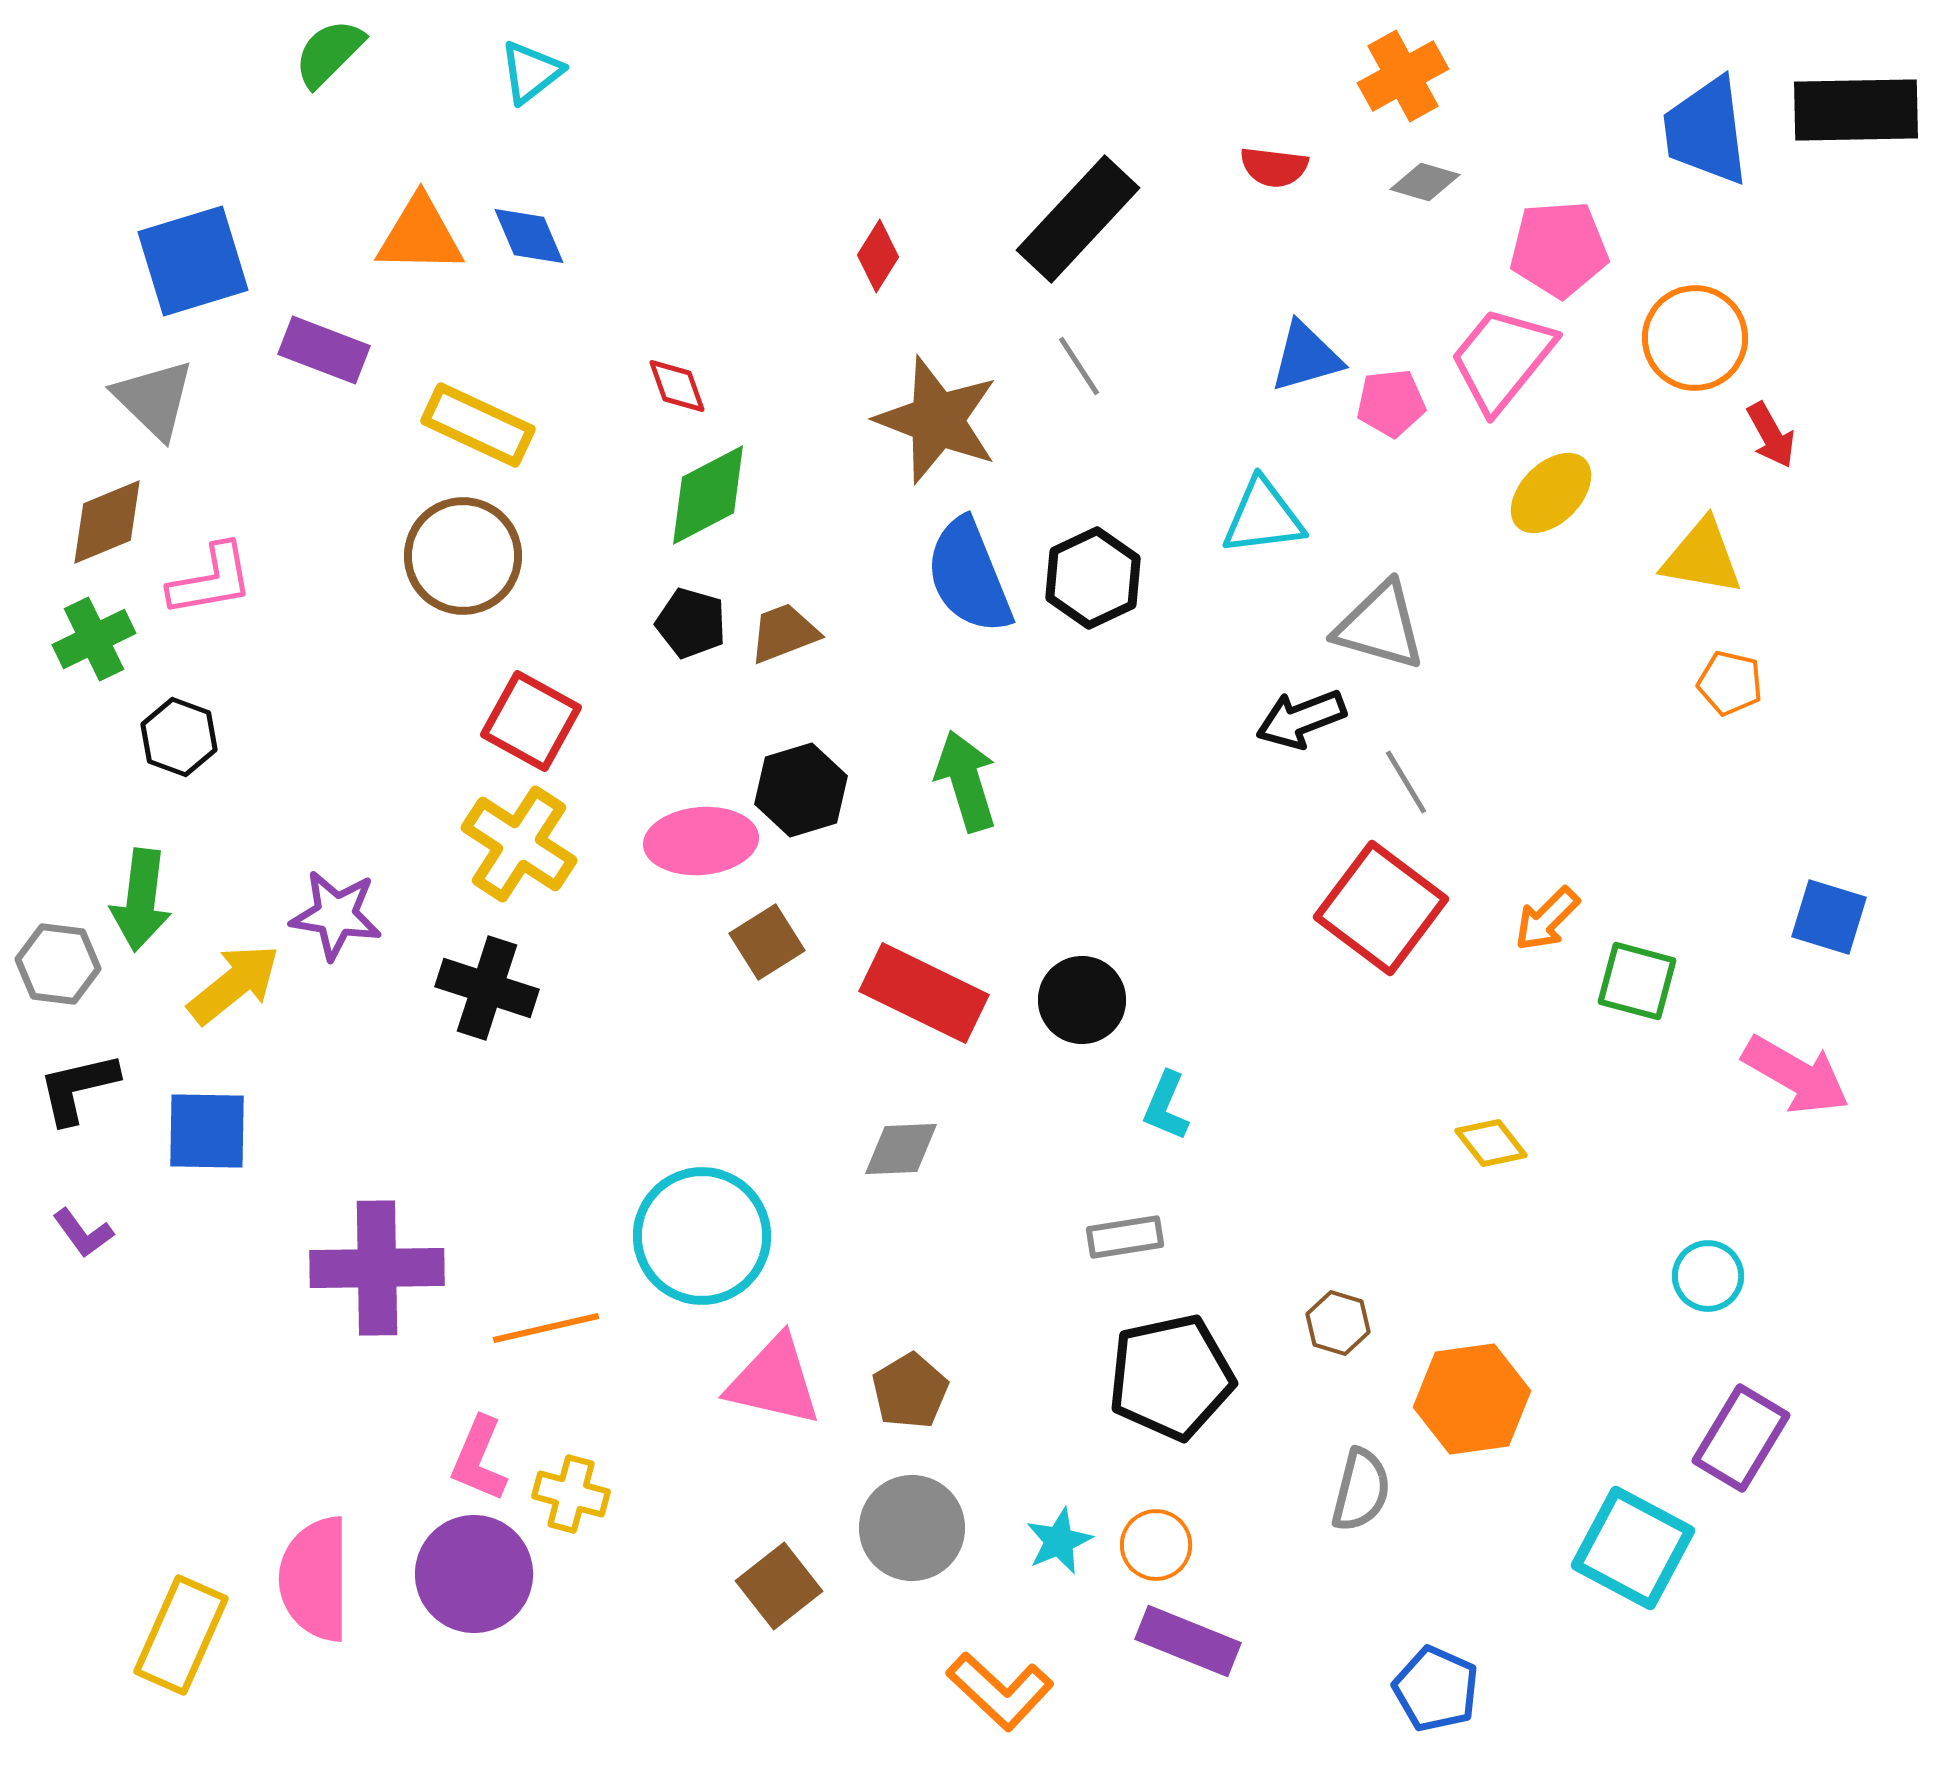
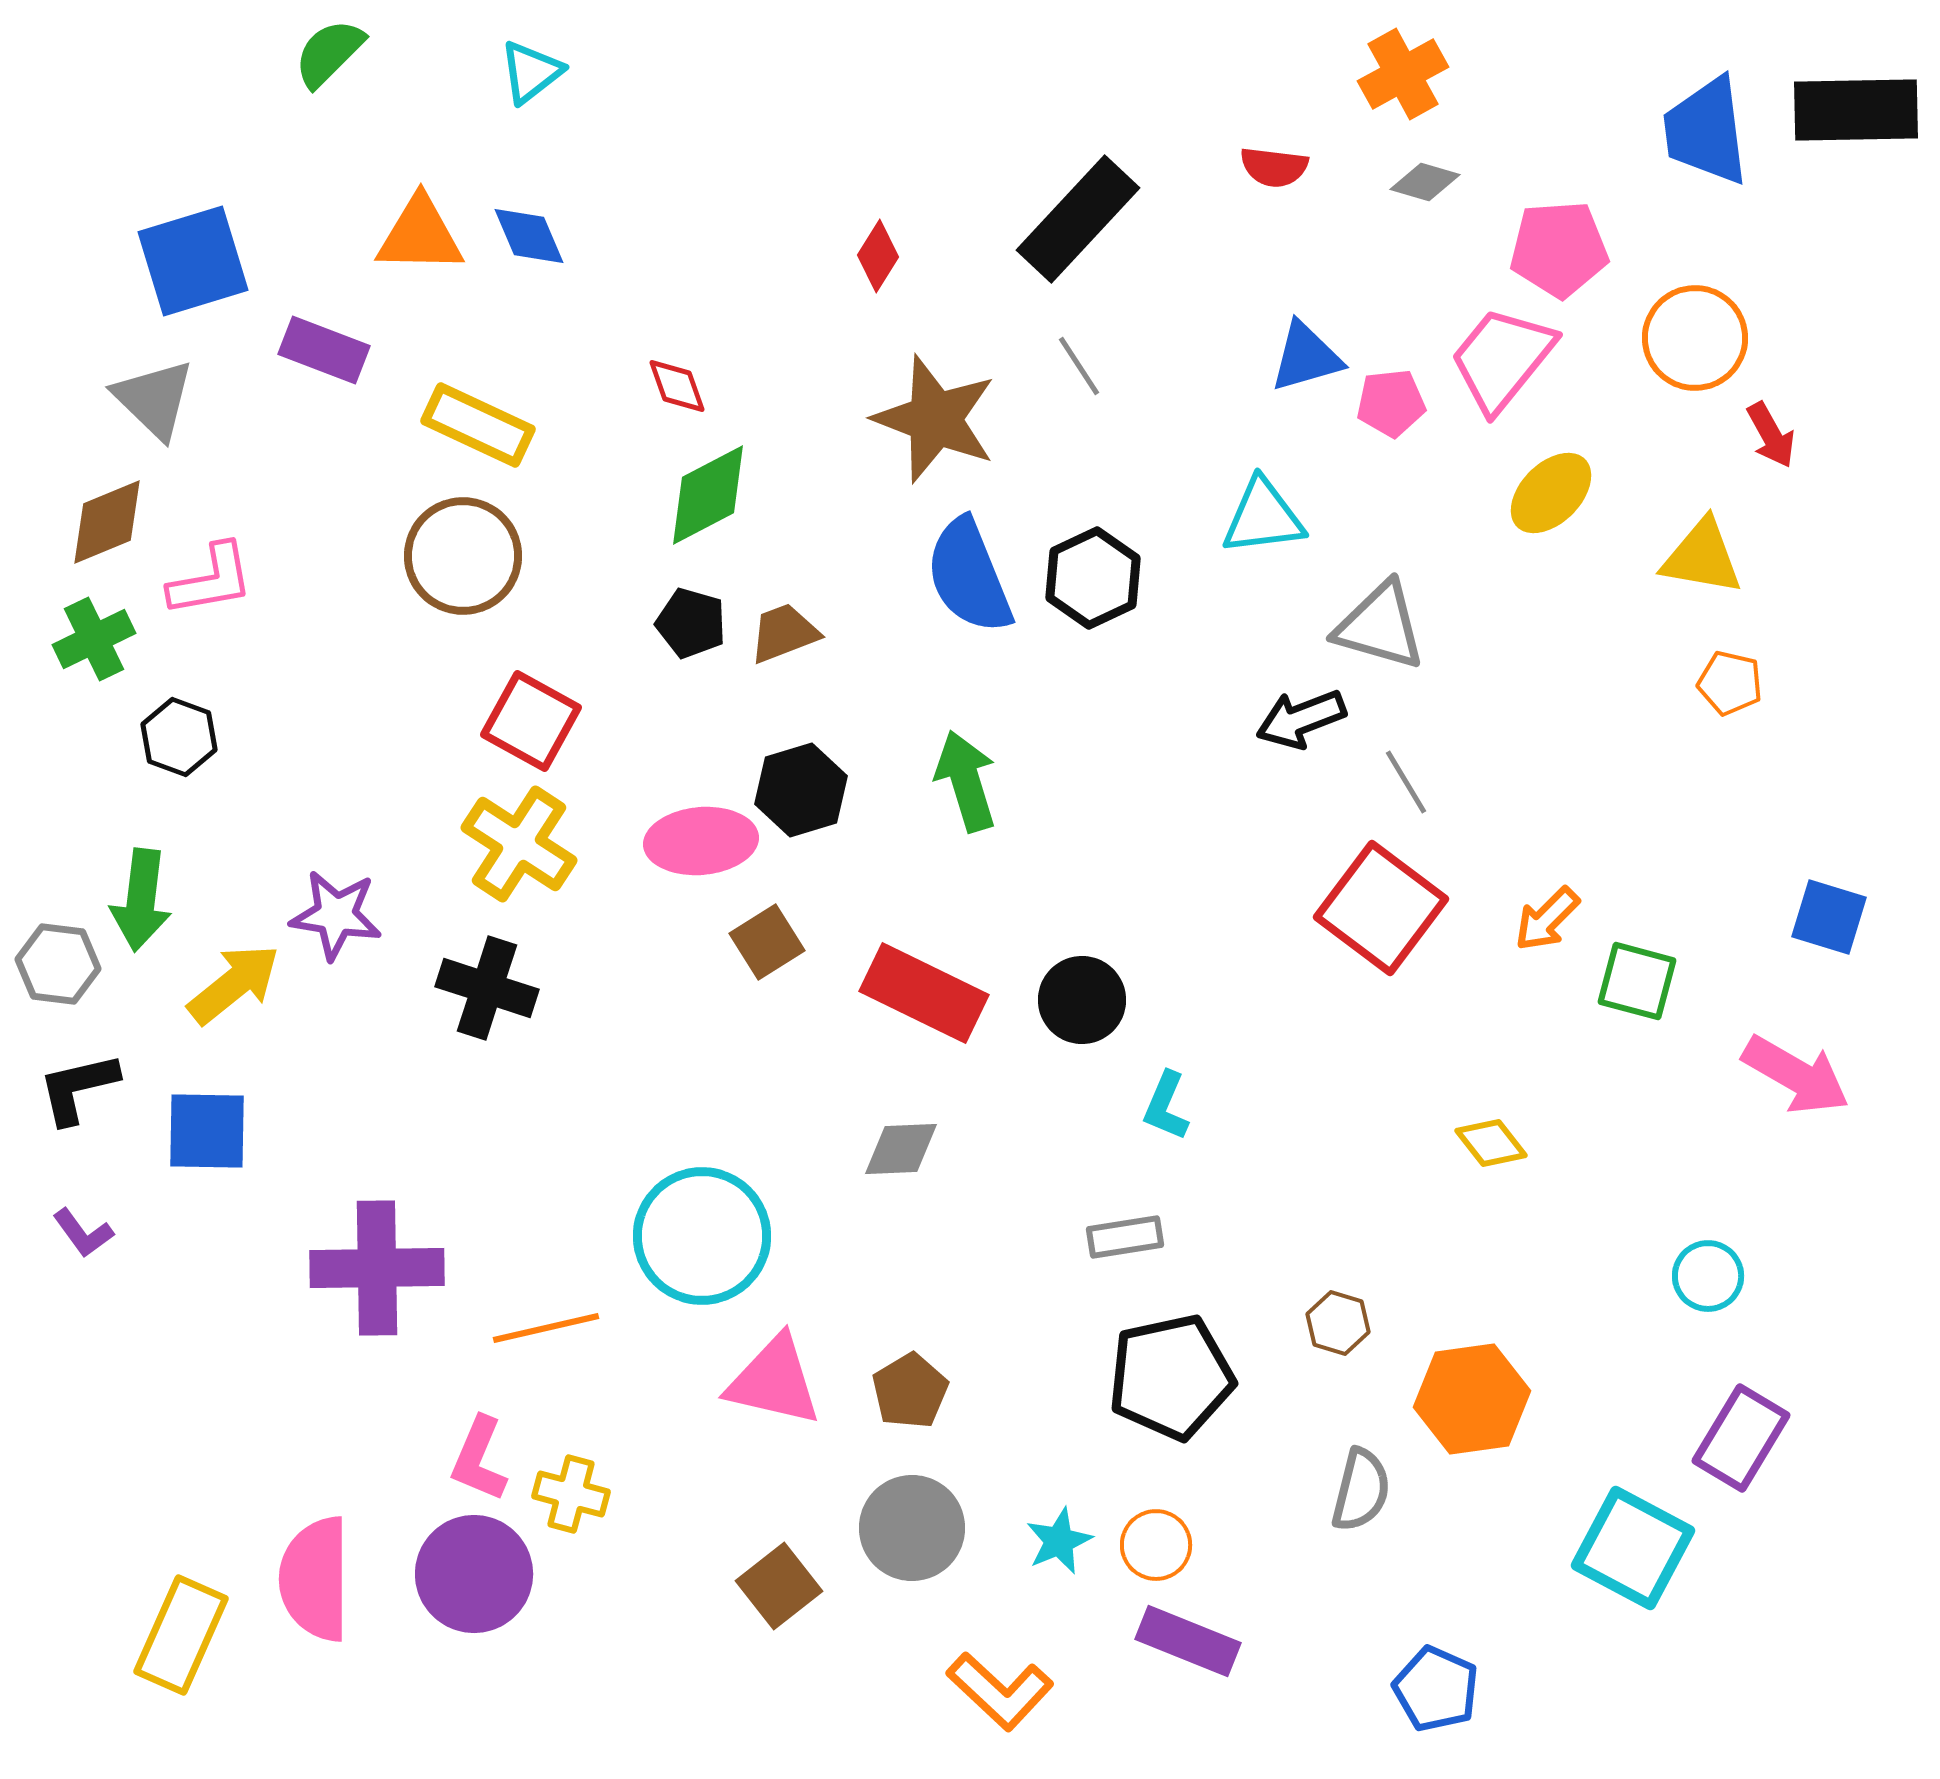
orange cross at (1403, 76): moved 2 px up
brown star at (937, 420): moved 2 px left, 1 px up
